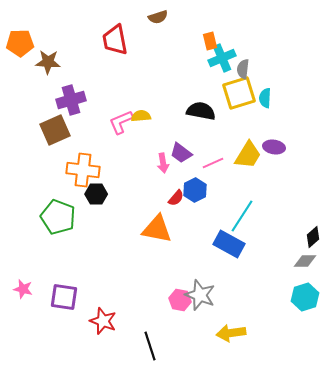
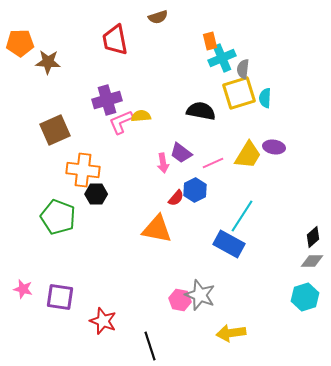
purple cross: moved 36 px right
gray diamond: moved 7 px right
purple square: moved 4 px left
